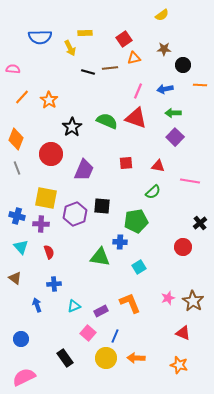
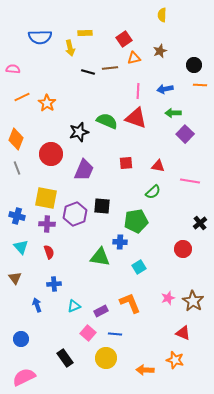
yellow semicircle at (162, 15): rotated 128 degrees clockwise
yellow arrow at (70, 48): rotated 14 degrees clockwise
brown star at (164, 49): moved 4 px left, 2 px down; rotated 24 degrees counterclockwise
black circle at (183, 65): moved 11 px right
pink line at (138, 91): rotated 21 degrees counterclockwise
orange line at (22, 97): rotated 21 degrees clockwise
orange star at (49, 100): moved 2 px left, 3 px down
black star at (72, 127): moved 7 px right, 5 px down; rotated 18 degrees clockwise
purple square at (175, 137): moved 10 px right, 3 px up
purple cross at (41, 224): moved 6 px right
red circle at (183, 247): moved 2 px down
brown triangle at (15, 278): rotated 16 degrees clockwise
blue line at (115, 336): moved 2 px up; rotated 72 degrees clockwise
orange arrow at (136, 358): moved 9 px right, 12 px down
orange star at (179, 365): moved 4 px left, 5 px up
